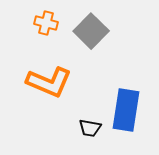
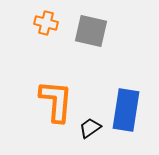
gray square: rotated 32 degrees counterclockwise
orange L-shape: moved 7 px right, 19 px down; rotated 108 degrees counterclockwise
black trapezoid: rotated 135 degrees clockwise
